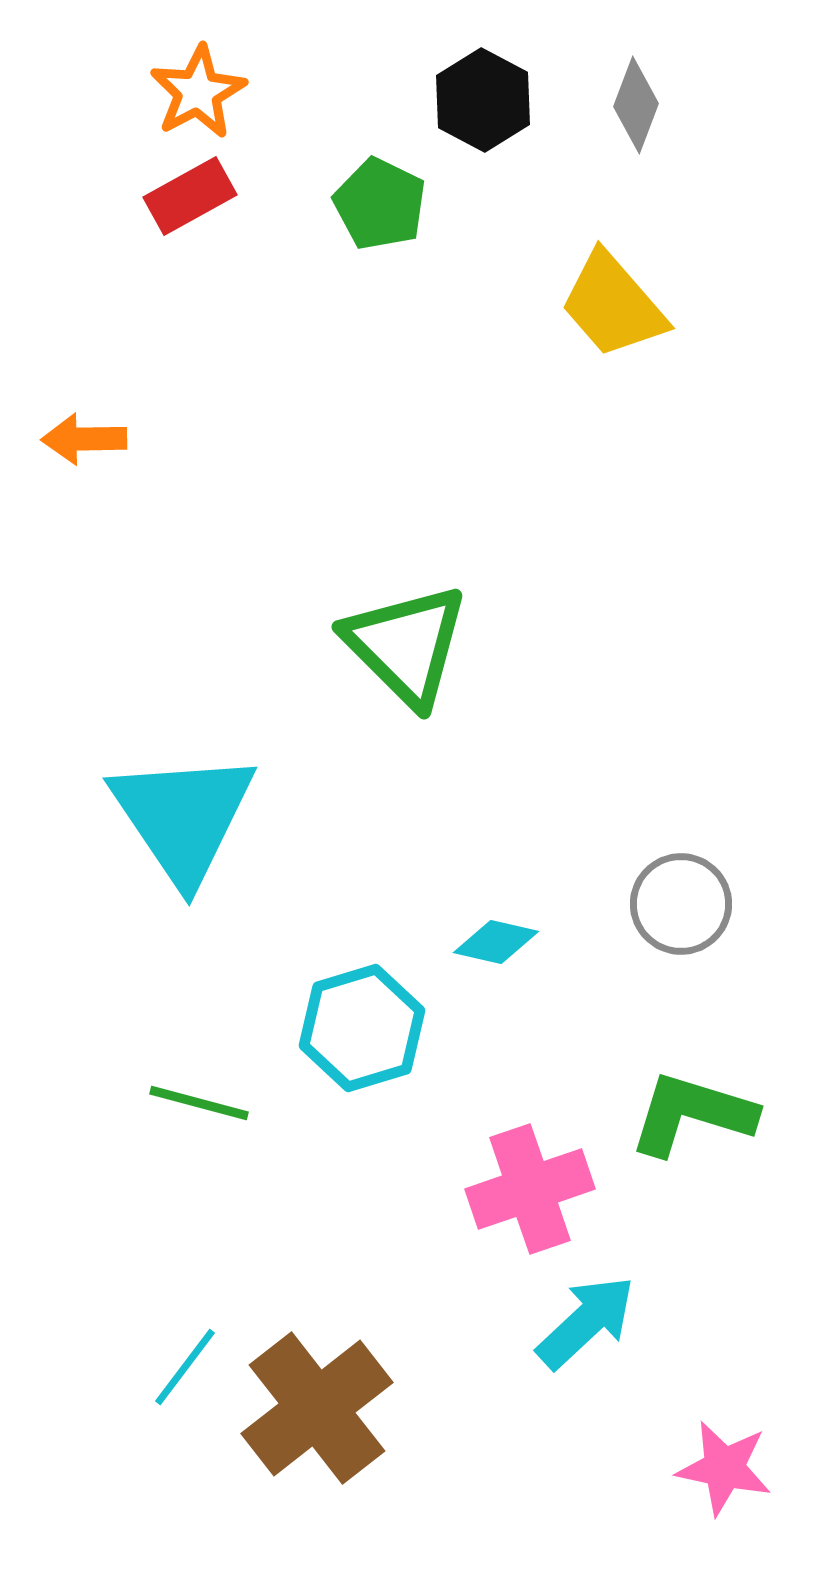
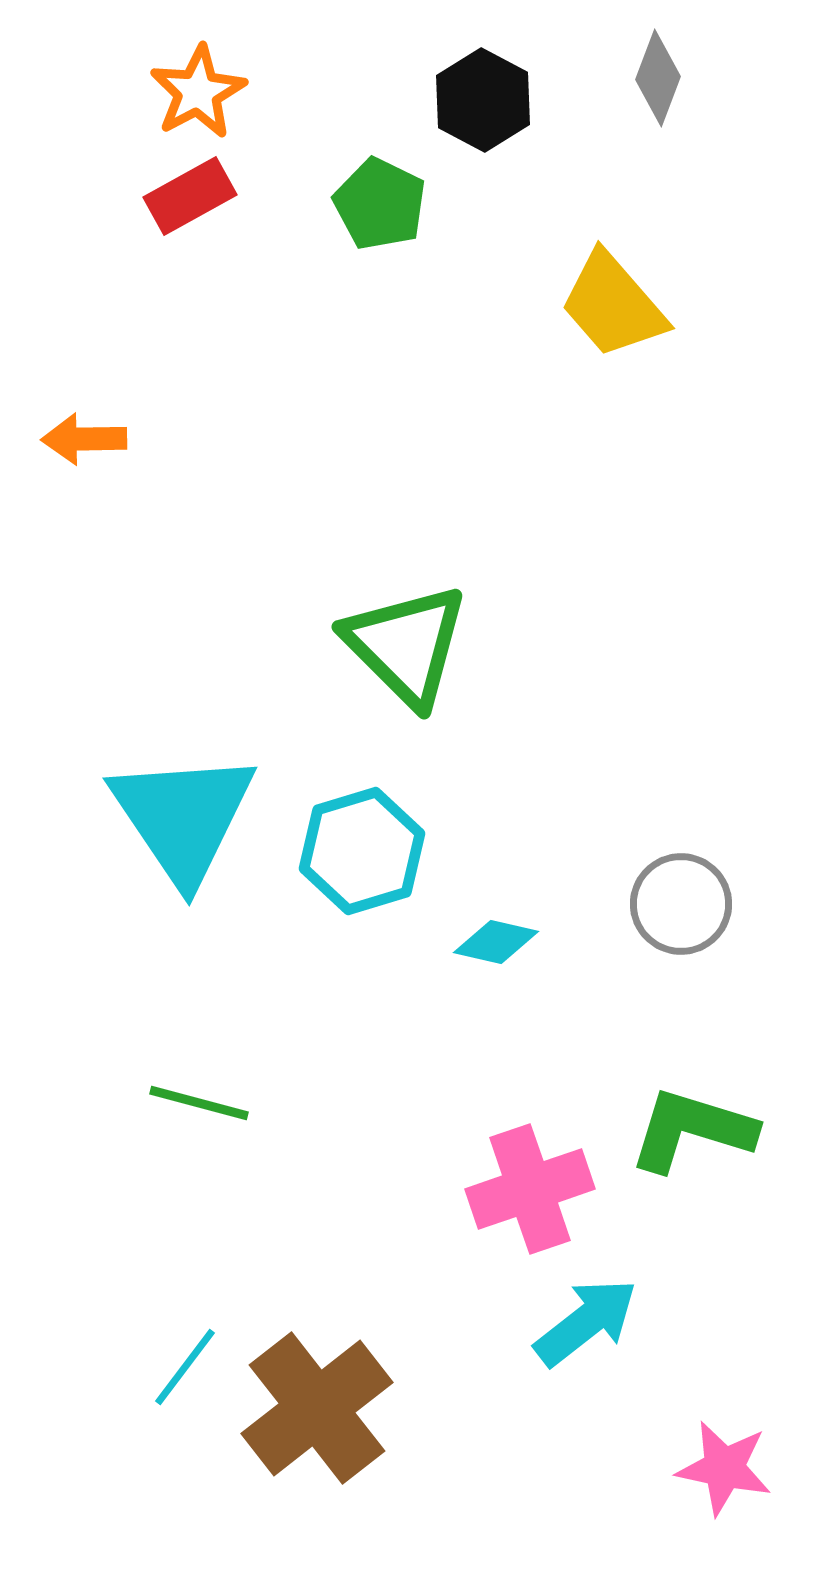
gray diamond: moved 22 px right, 27 px up
cyan hexagon: moved 177 px up
green L-shape: moved 16 px down
cyan arrow: rotated 5 degrees clockwise
